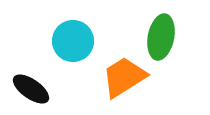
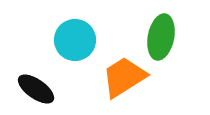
cyan circle: moved 2 px right, 1 px up
black ellipse: moved 5 px right
